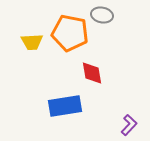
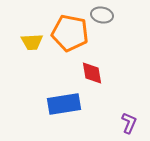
blue rectangle: moved 1 px left, 2 px up
purple L-shape: moved 2 px up; rotated 20 degrees counterclockwise
